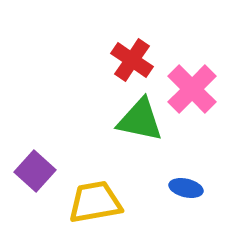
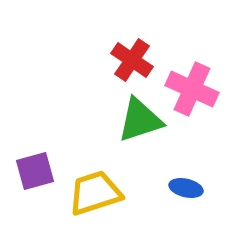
pink cross: rotated 21 degrees counterclockwise
green triangle: rotated 30 degrees counterclockwise
purple square: rotated 33 degrees clockwise
yellow trapezoid: moved 9 px up; rotated 8 degrees counterclockwise
